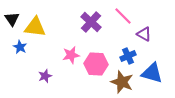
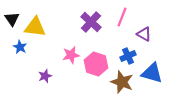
pink line: moved 1 px left, 1 px down; rotated 66 degrees clockwise
pink hexagon: rotated 15 degrees clockwise
